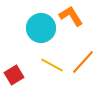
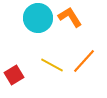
orange L-shape: moved 1 px left, 1 px down
cyan circle: moved 3 px left, 10 px up
orange line: moved 1 px right, 1 px up
